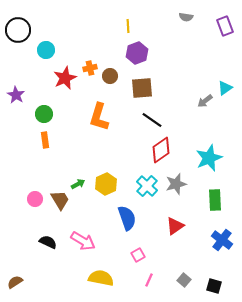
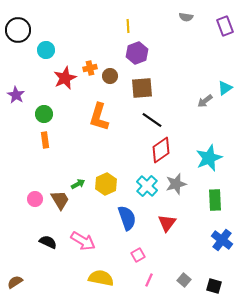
red triangle: moved 8 px left, 3 px up; rotated 18 degrees counterclockwise
